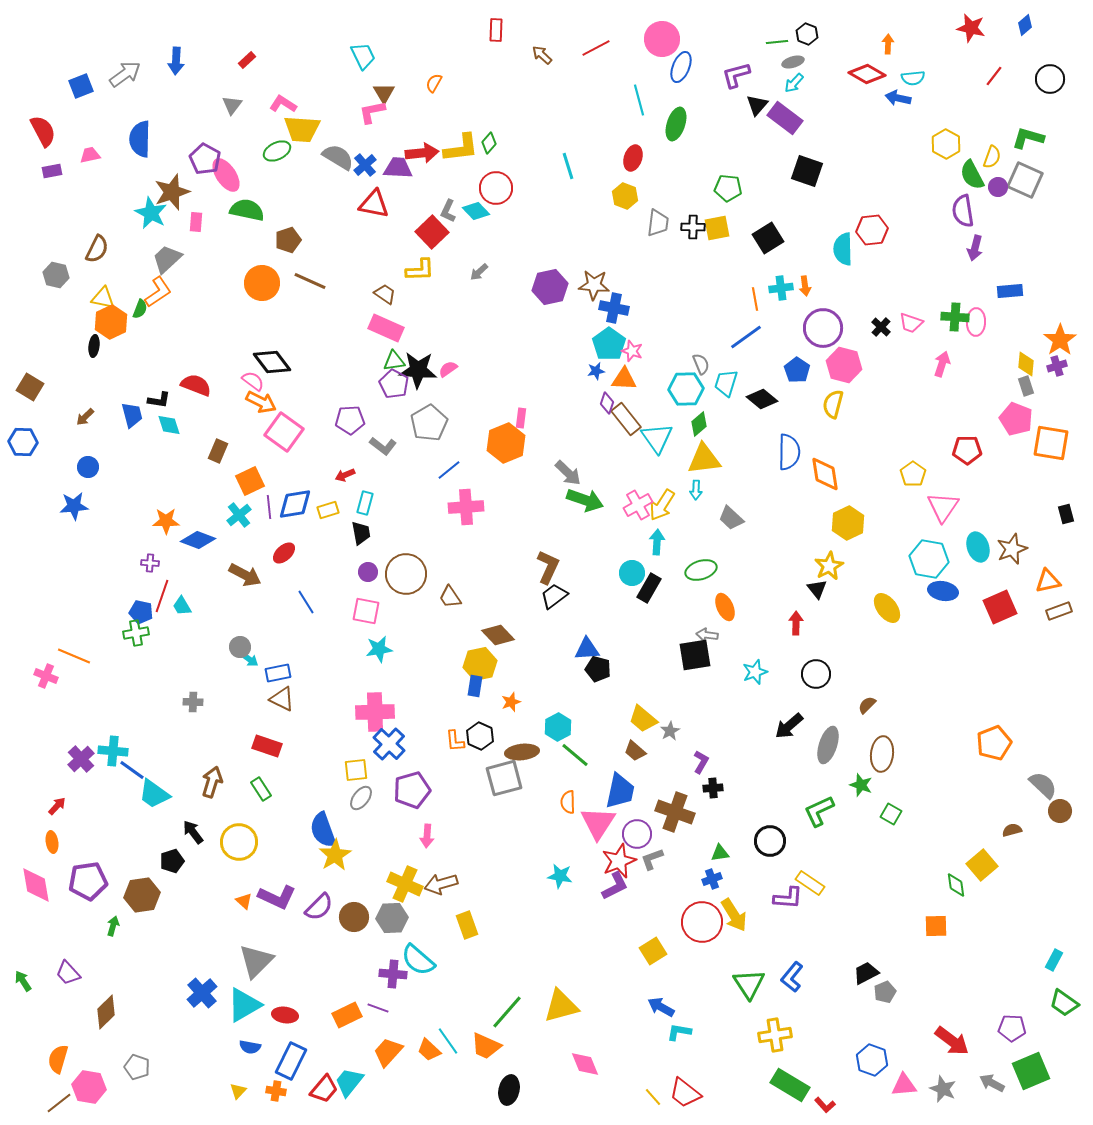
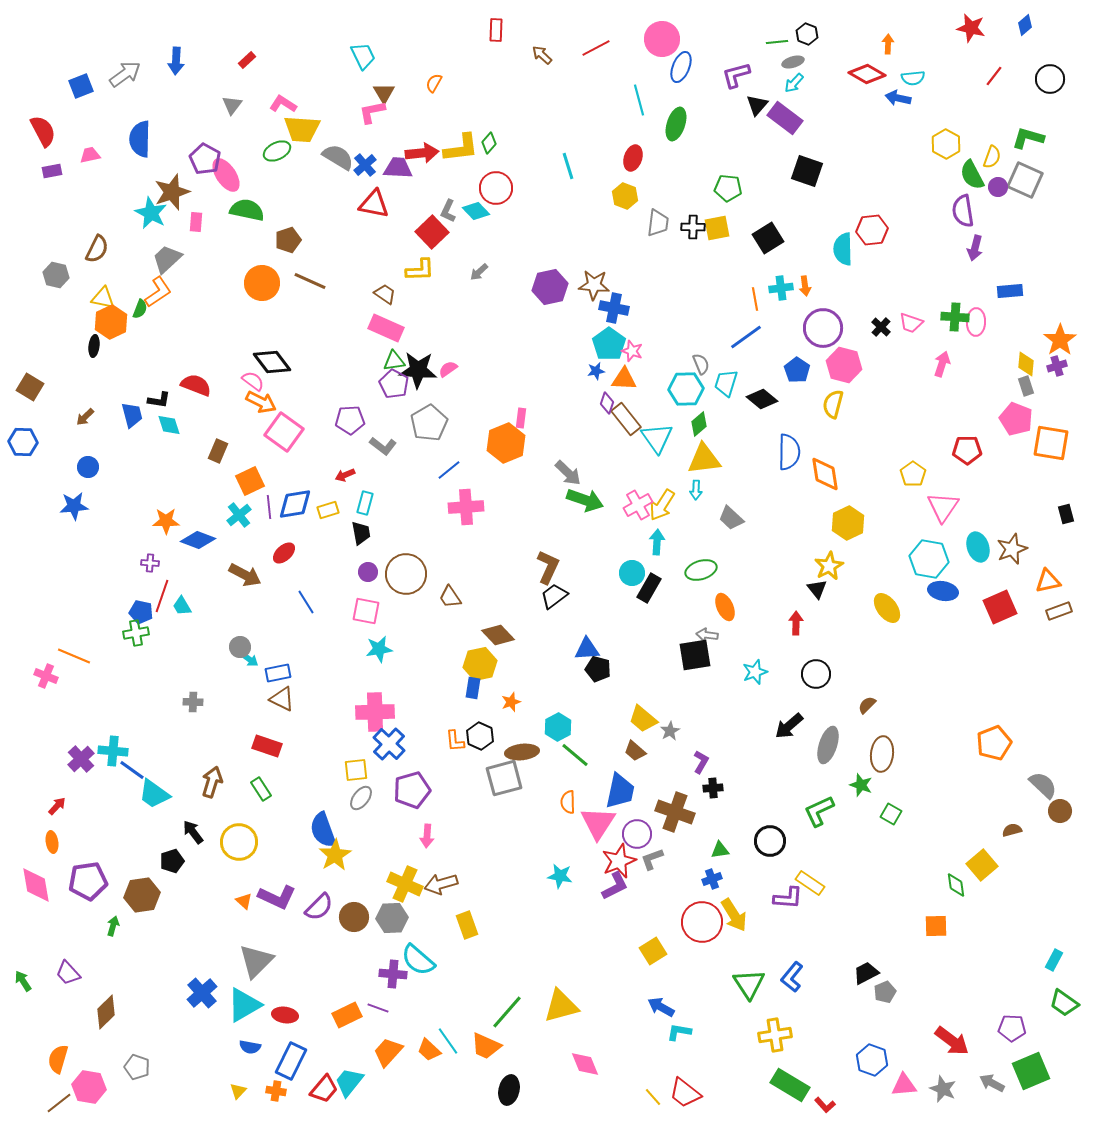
blue rectangle at (475, 686): moved 2 px left, 2 px down
green triangle at (720, 853): moved 3 px up
